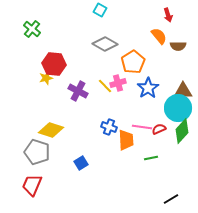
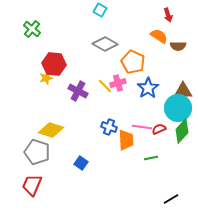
orange semicircle: rotated 18 degrees counterclockwise
orange pentagon: rotated 15 degrees counterclockwise
blue square: rotated 24 degrees counterclockwise
